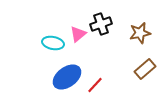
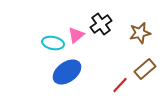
black cross: rotated 15 degrees counterclockwise
pink triangle: moved 2 px left, 1 px down
blue ellipse: moved 5 px up
red line: moved 25 px right
